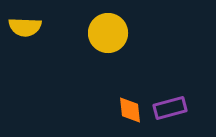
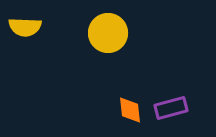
purple rectangle: moved 1 px right
